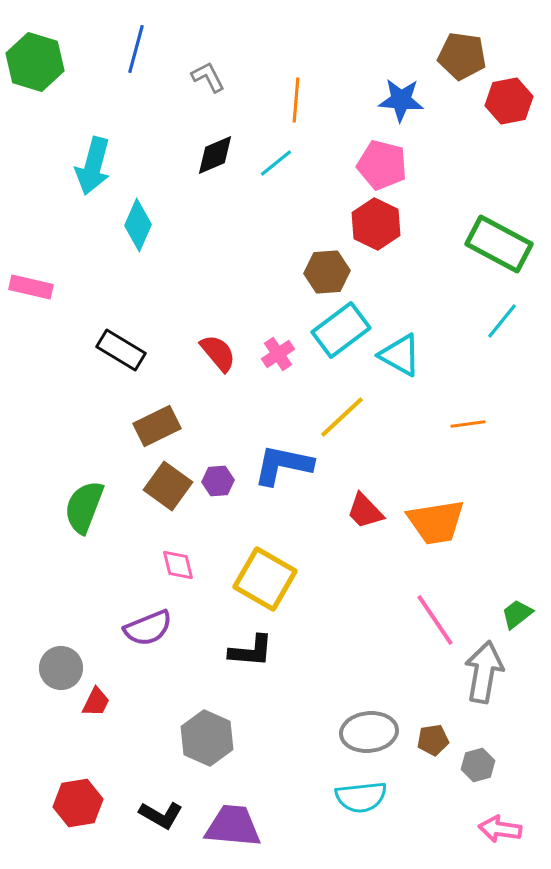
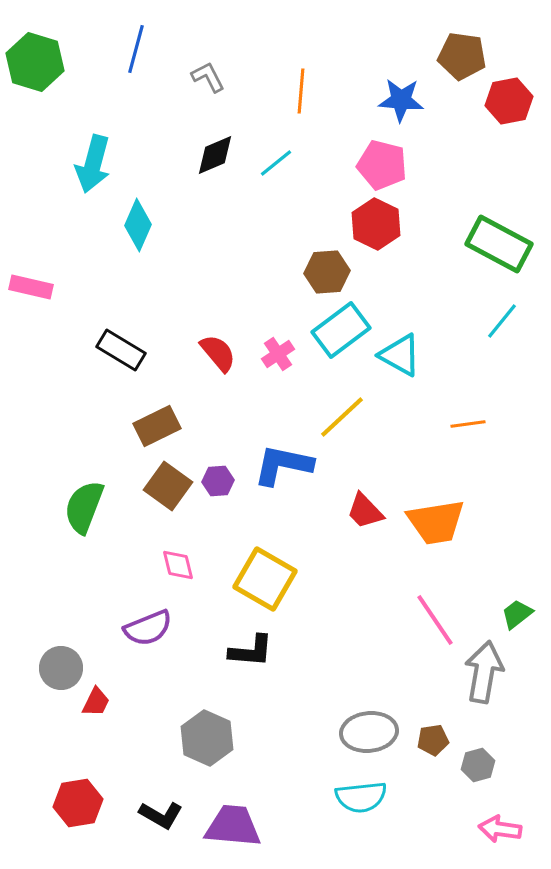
orange line at (296, 100): moved 5 px right, 9 px up
cyan arrow at (93, 166): moved 2 px up
